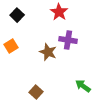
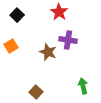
green arrow: rotated 42 degrees clockwise
